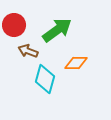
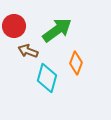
red circle: moved 1 px down
orange diamond: rotated 70 degrees counterclockwise
cyan diamond: moved 2 px right, 1 px up
